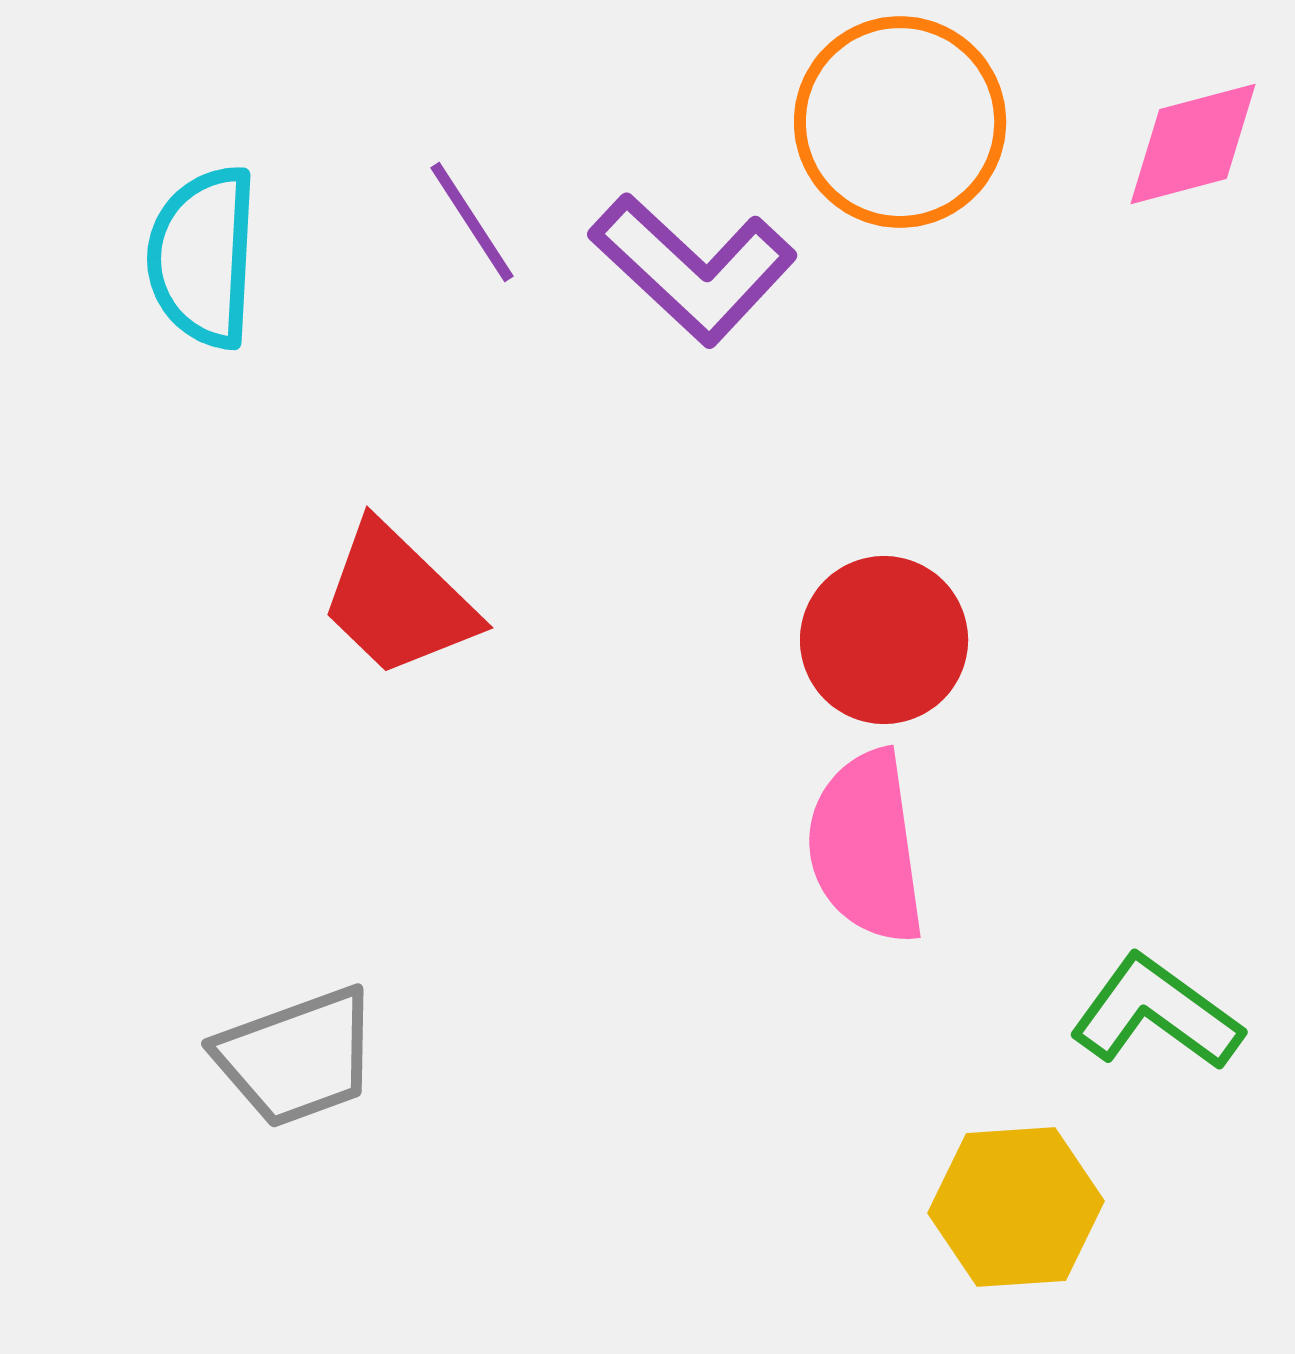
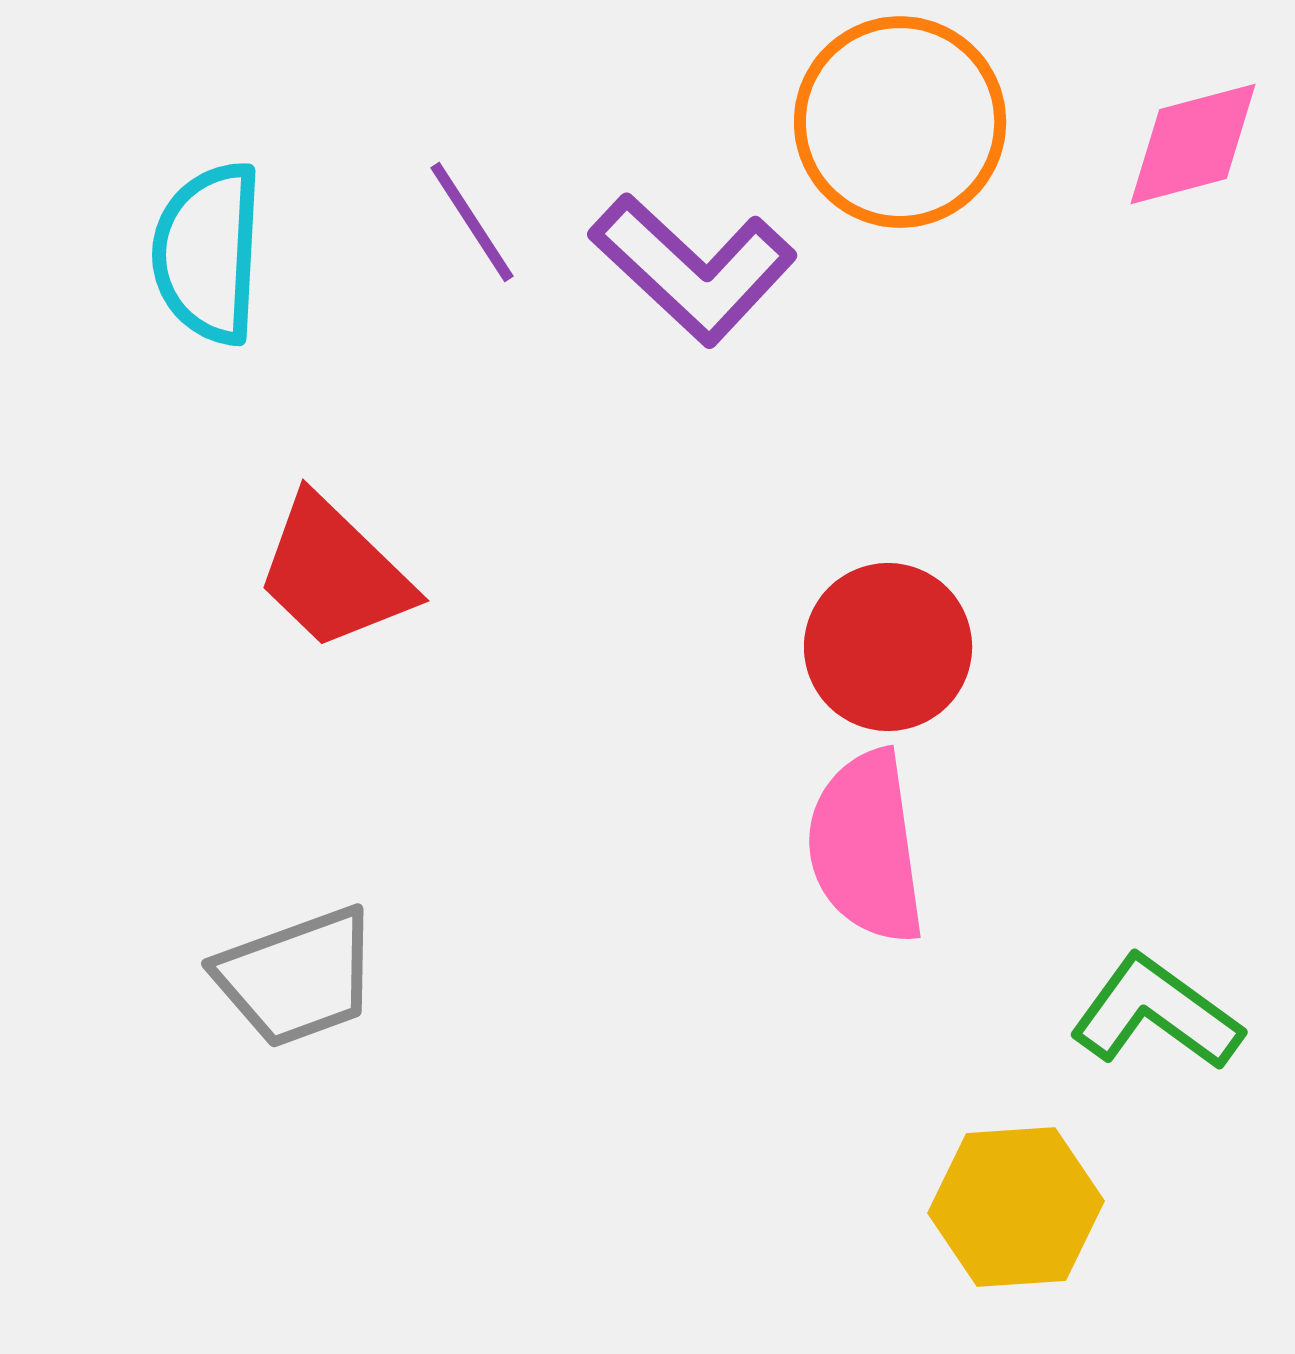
cyan semicircle: moved 5 px right, 4 px up
red trapezoid: moved 64 px left, 27 px up
red circle: moved 4 px right, 7 px down
gray trapezoid: moved 80 px up
